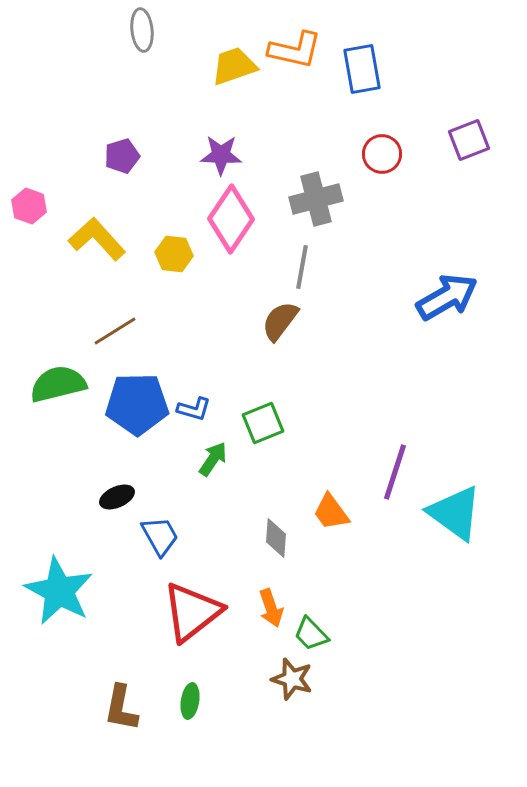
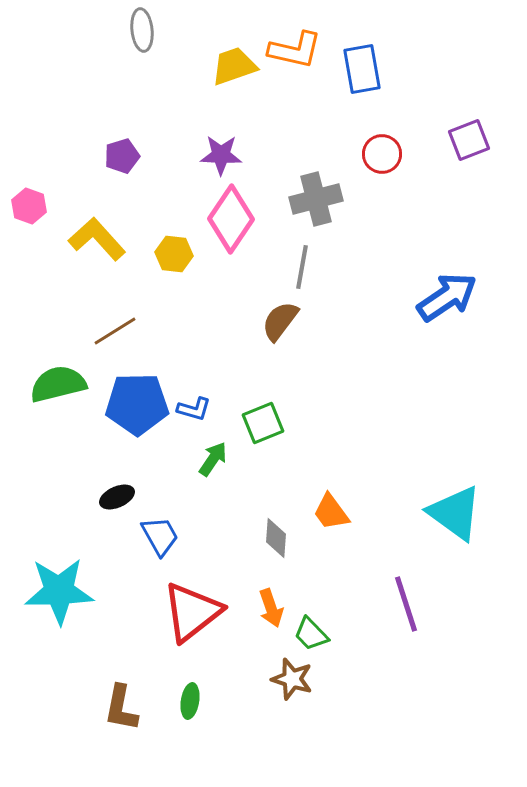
blue arrow: rotated 4 degrees counterclockwise
purple line: moved 11 px right, 132 px down; rotated 36 degrees counterclockwise
cyan star: rotated 30 degrees counterclockwise
